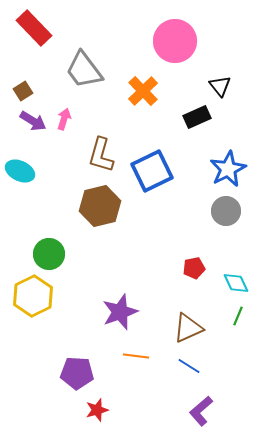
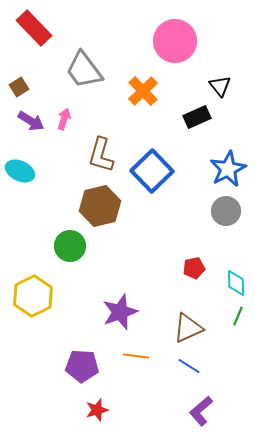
brown square: moved 4 px left, 4 px up
purple arrow: moved 2 px left
blue square: rotated 18 degrees counterclockwise
green circle: moved 21 px right, 8 px up
cyan diamond: rotated 24 degrees clockwise
purple pentagon: moved 5 px right, 7 px up
